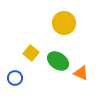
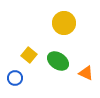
yellow square: moved 2 px left, 2 px down
orange triangle: moved 5 px right
